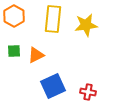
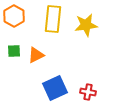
blue square: moved 2 px right, 2 px down
